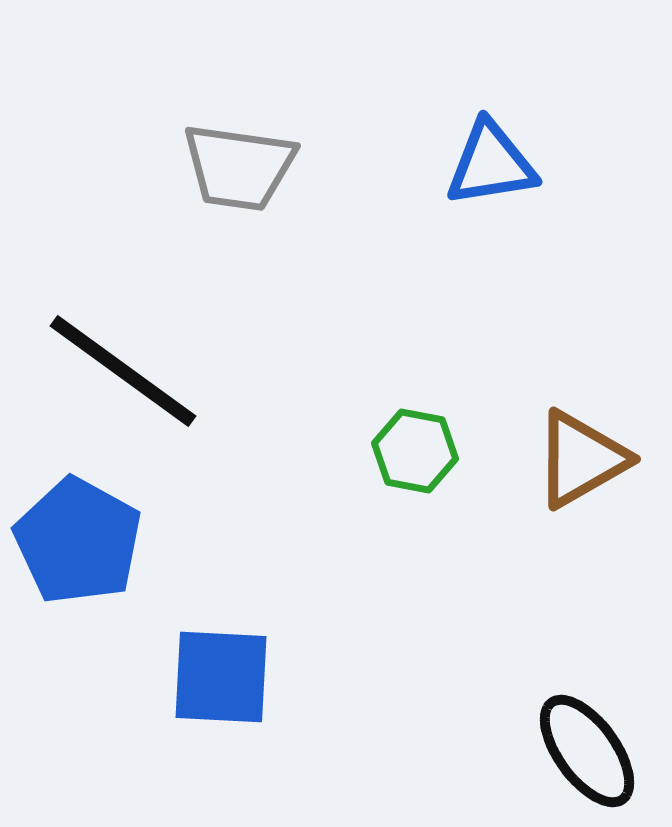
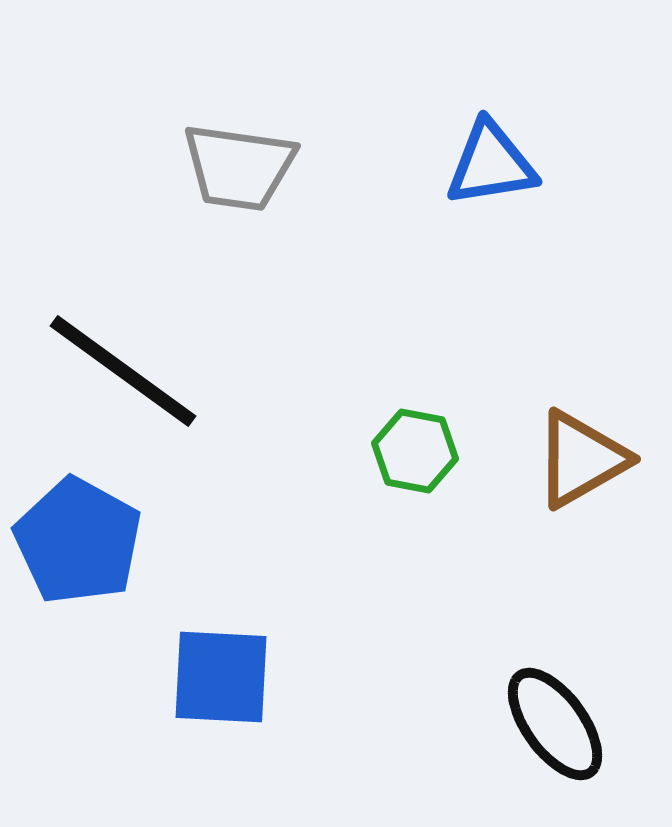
black ellipse: moved 32 px left, 27 px up
